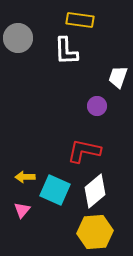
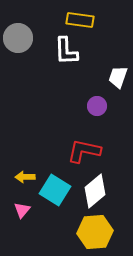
cyan square: rotated 8 degrees clockwise
